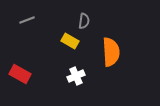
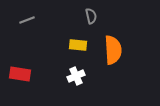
gray semicircle: moved 7 px right, 5 px up; rotated 21 degrees counterclockwise
yellow rectangle: moved 8 px right, 4 px down; rotated 24 degrees counterclockwise
orange semicircle: moved 2 px right, 2 px up
red rectangle: rotated 20 degrees counterclockwise
